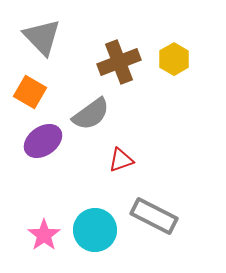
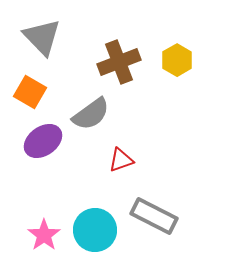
yellow hexagon: moved 3 px right, 1 px down
